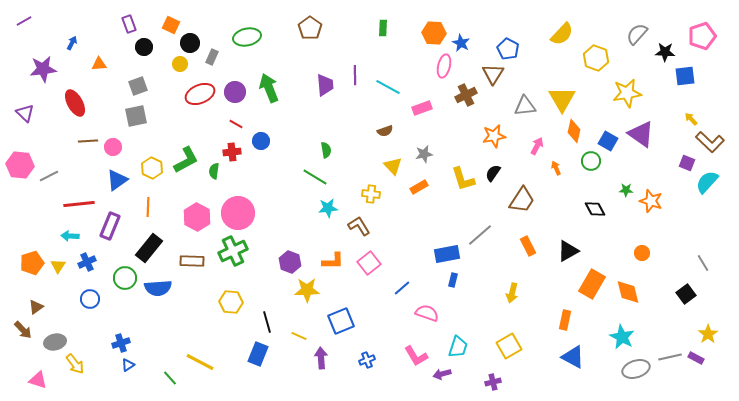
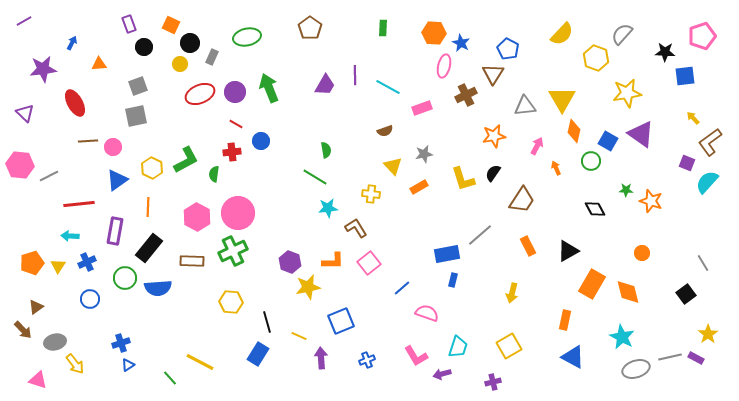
gray semicircle at (637, 34): moved 15 px left
purple trapezoid at (325, 85): rotated 35 degrees clockwise
yellow arrow at (691, 119): moved 2 px right, 1 px up
brown L-shape at (710, 142): rotated 100 degrees clockwise
green semicircle at (214, 171): moved 3 px down
purple rectangle at (110, 226): moved 5 px right, 5 px down; rotated 12 degrees counterclockwise
brown L-shape at (359, 226): moved 3 px left, 2 px down
yellow star at (307, 290): moved 1 px right, 3 px up; rotated 10 degrees counterclockwise
blue rectangle at (258, 354): rotated 10 degrees clockwise
